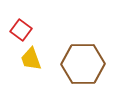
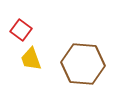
brown hexagon: rotated 6 degrees clockwise
